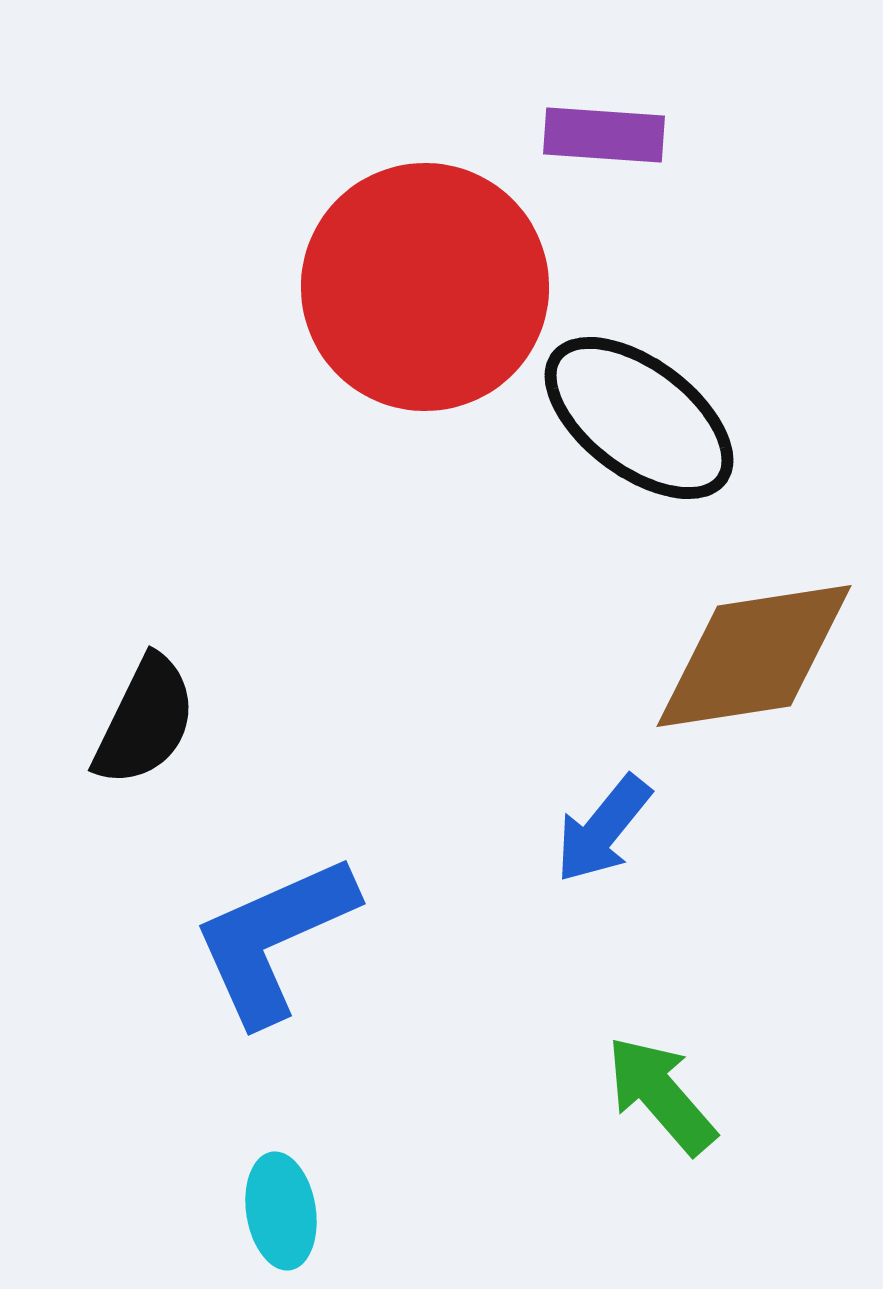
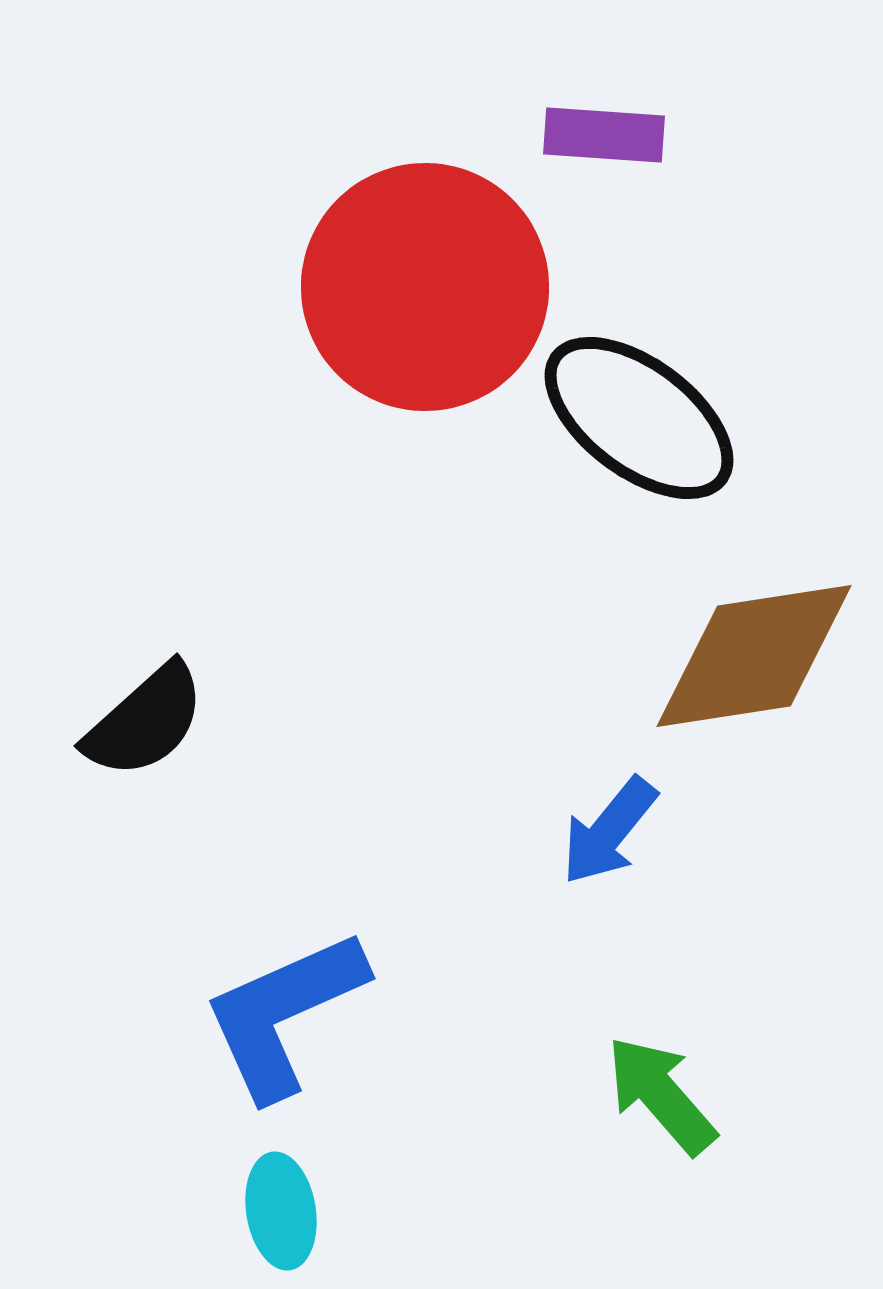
black semicircle: rotated 22 degrees clockwise
blue arrow: moved 6 px right, 2 px down
blue L-shape: moved 10 px right, 75 px down
